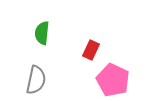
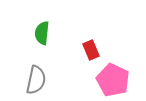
red rectangle: rotated 48 degrees counterclockwise
